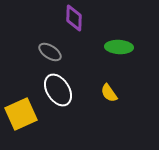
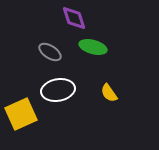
purple diamond: rotated 20 degrees counterclockwise
green ellipse: moved 26 px left; rotated 12 degrees clockwise
white ellipse: rotated 68 degrees counterclockwise
